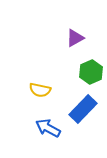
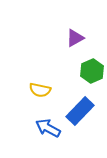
green hexagon: moved 1 px right, 1 px up
blue rectangle: moved 3 px left, 2 px down
